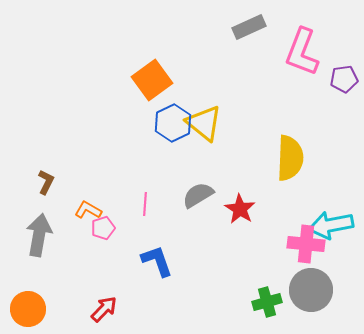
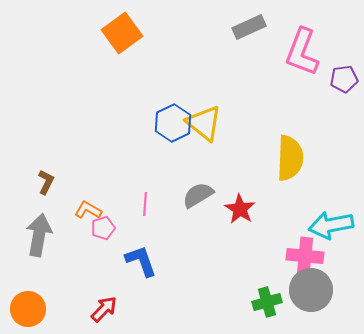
orange square: moved 30 px left, 47 px up
pink cross: moved 1 px left, 12 px down
blue L-shape: moved 16 px left
